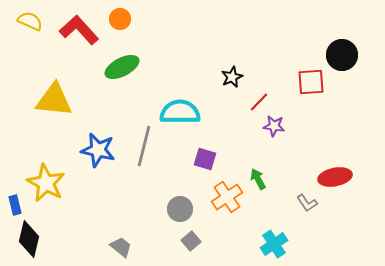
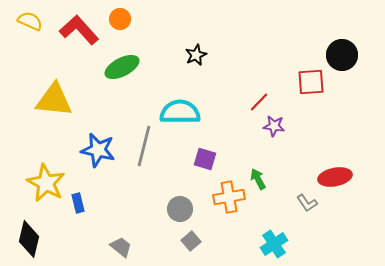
black star: moved 36 px left, 22 px up
orange cross: moved 2 px right; rotated 24 degrees clockwise
blue rectangle: moved 63 px right, 2 px up
